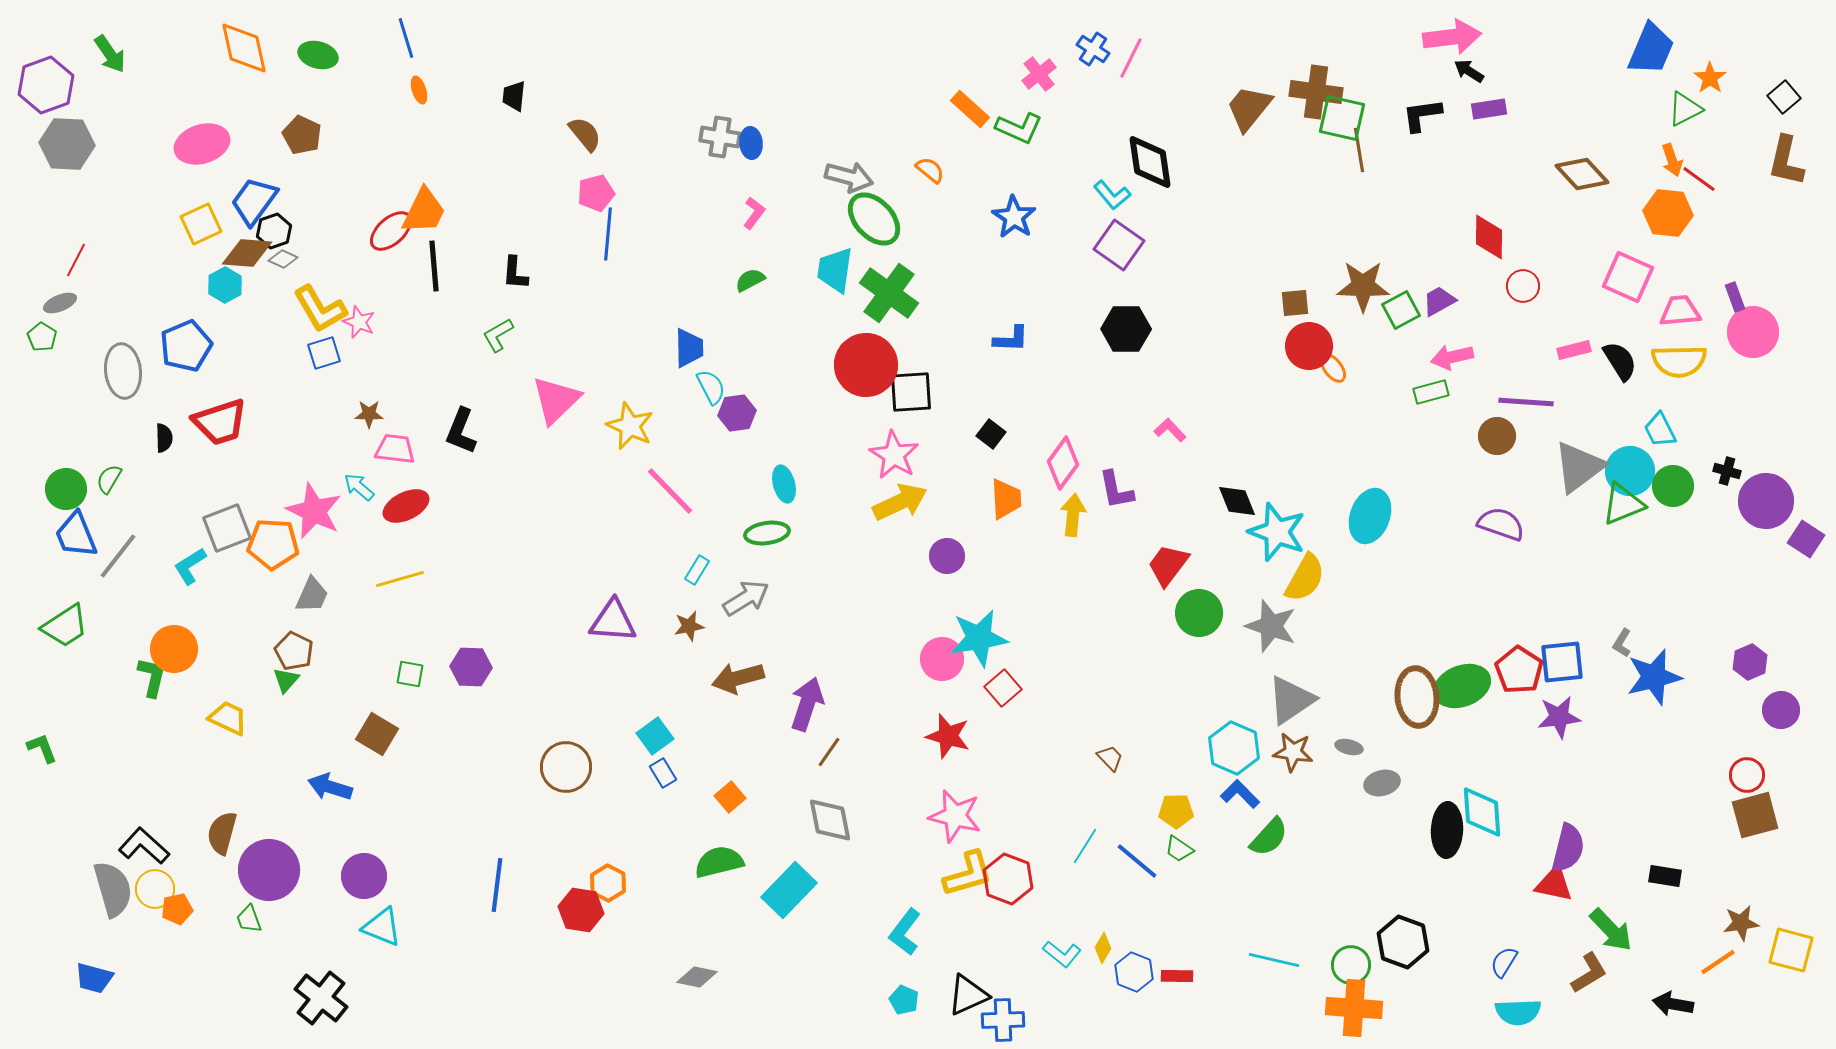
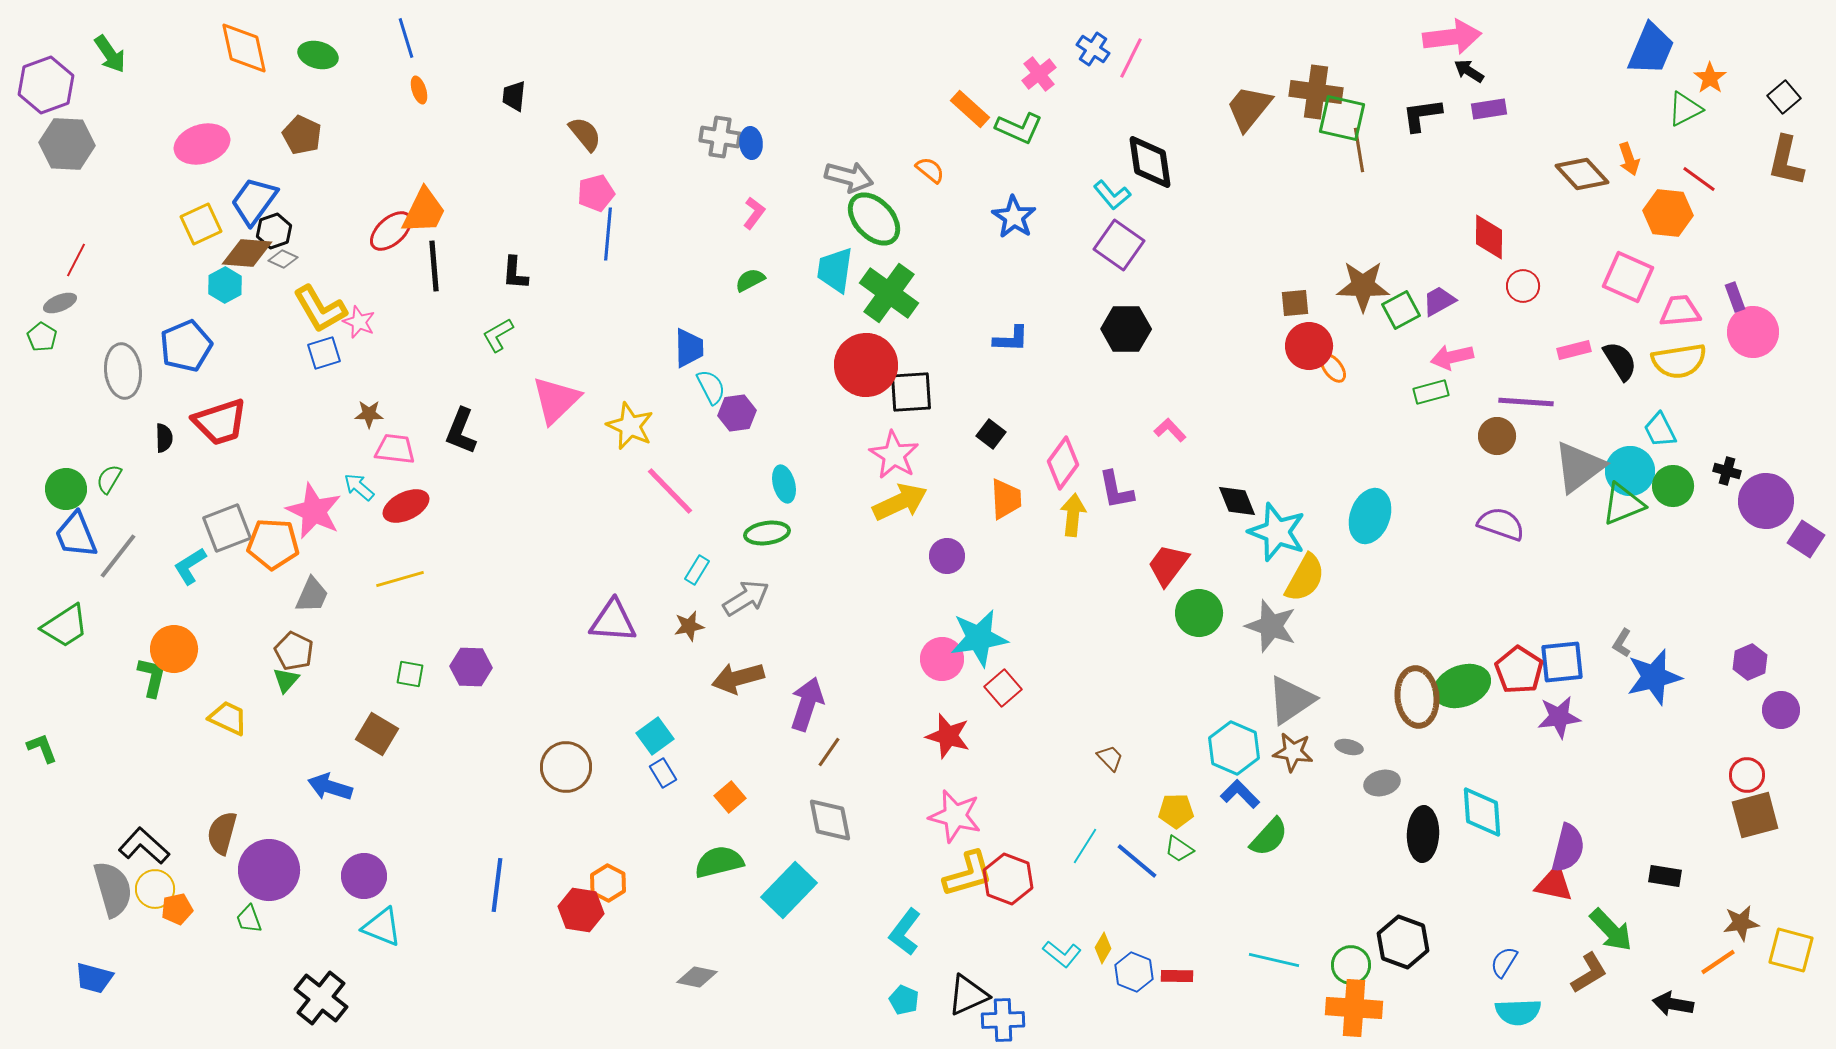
orange arrow at (1672, 160): moved 43 px left, 1 px up
yellow semicircle at (1679, 361): rotated 8 degrees counterclockwise
black ellipse at (1447, 830): moved 24 px left, 4 px down
